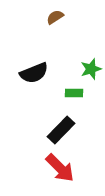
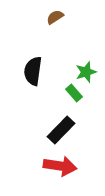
green star: moved 5 px left, 3 px down
black semicircle: moved 1 px left, 2 px up; rotated 120 degrees clockwise
green rectangle: rotated 48 degrees clockwise
red arrow: moved 2 px up; rotated 36 degrees counterclockwise
